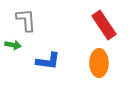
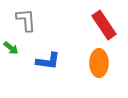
green arrow: moved 2 px left, 3 px down; rotated 28 degrees clockwise
